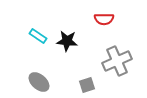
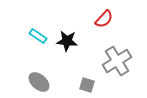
red semicircle: rotated 48 degrees counterclockwise
gray cross: rotated 8 degrees counterclockwise
gray square: rotated 35 degrees clockwise
